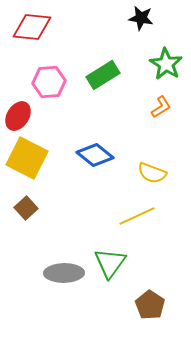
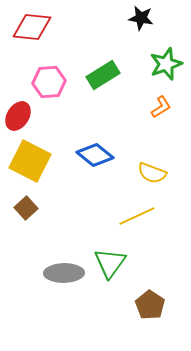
green star: rotated 20 degrees clockwise
yellow square: moved 3 px right, 3 px down
